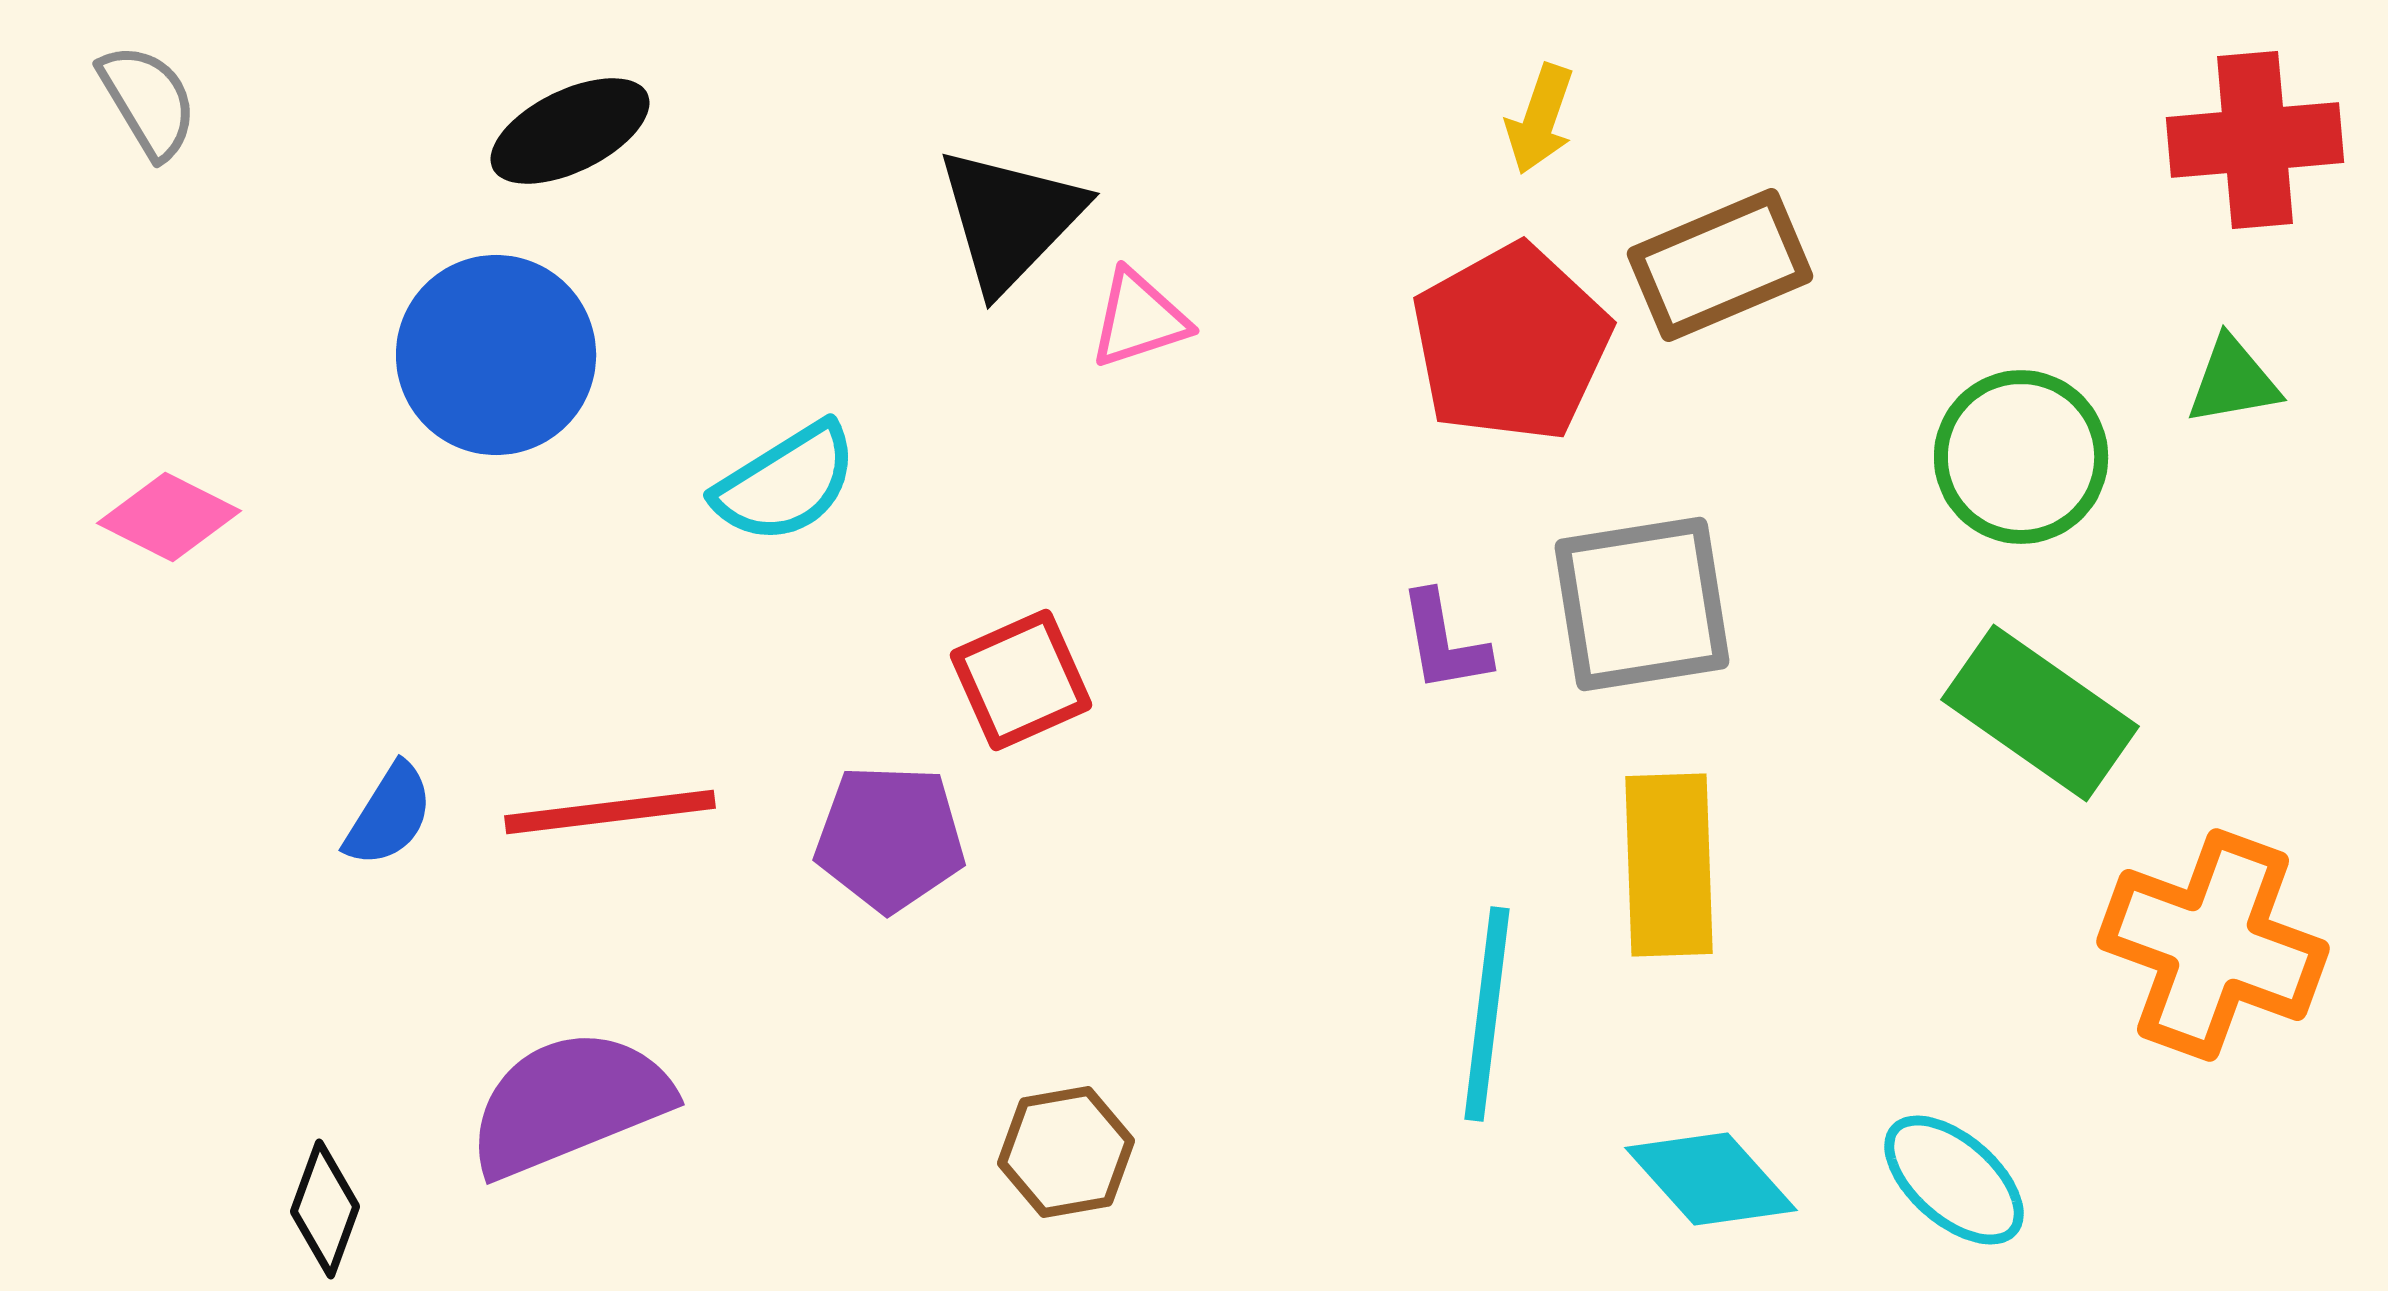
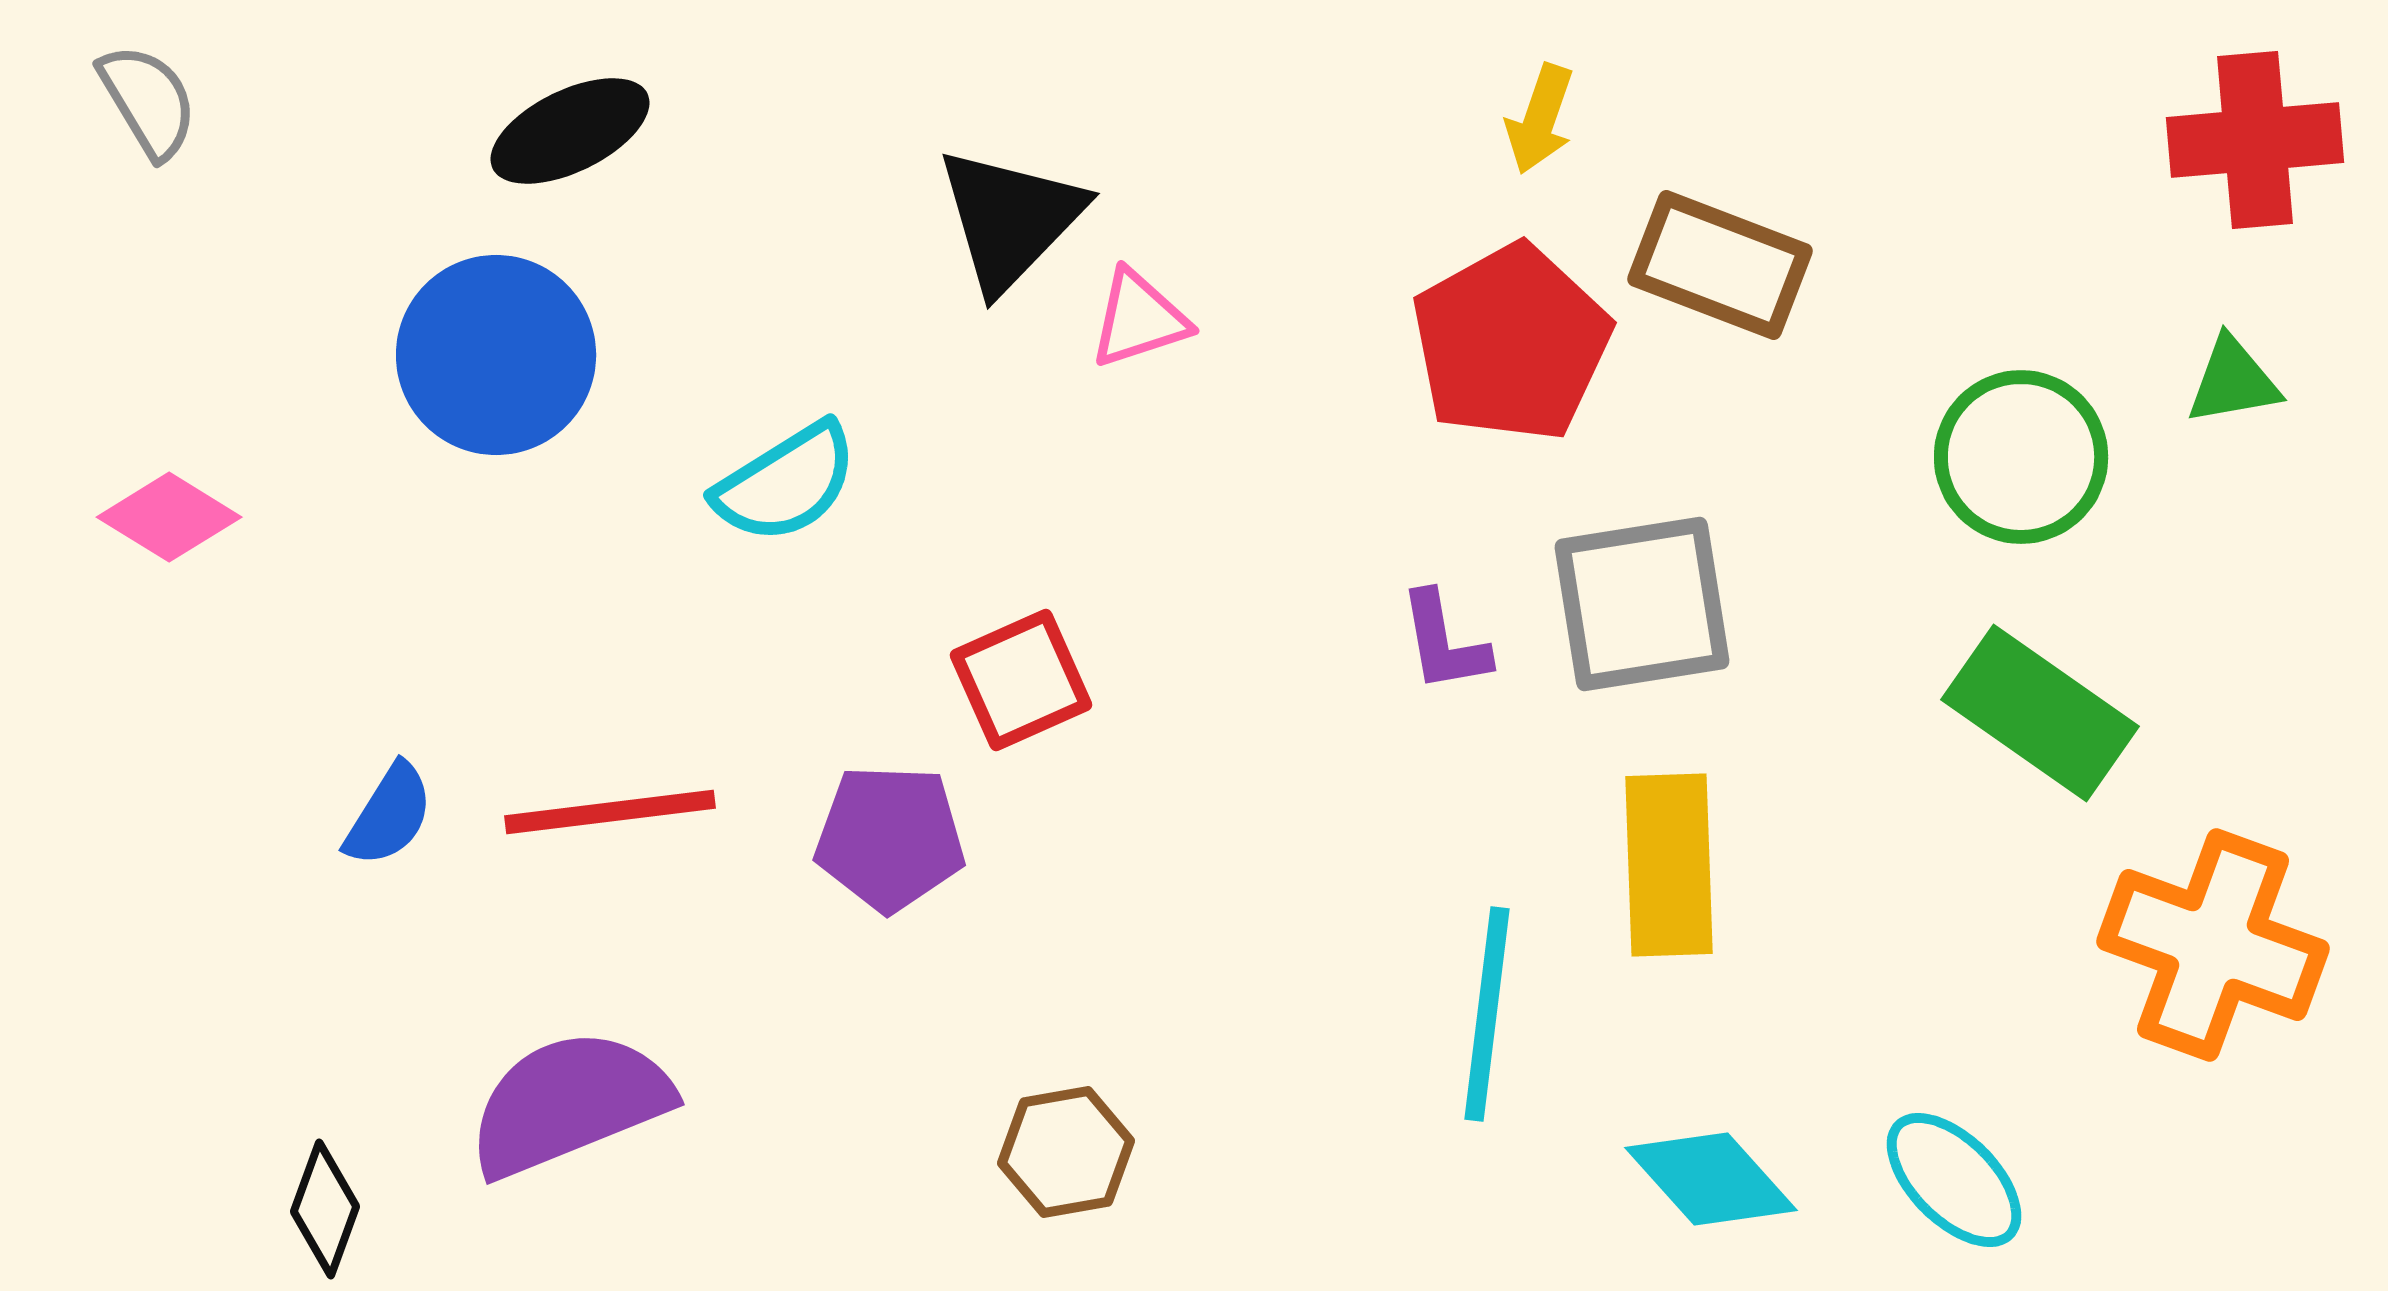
brown rectangle: rotated 44 degrees clockwise
pink diamond: rotated 5 degrees clockwise
cyan ellipse: rotated 4 degrees clockwise
